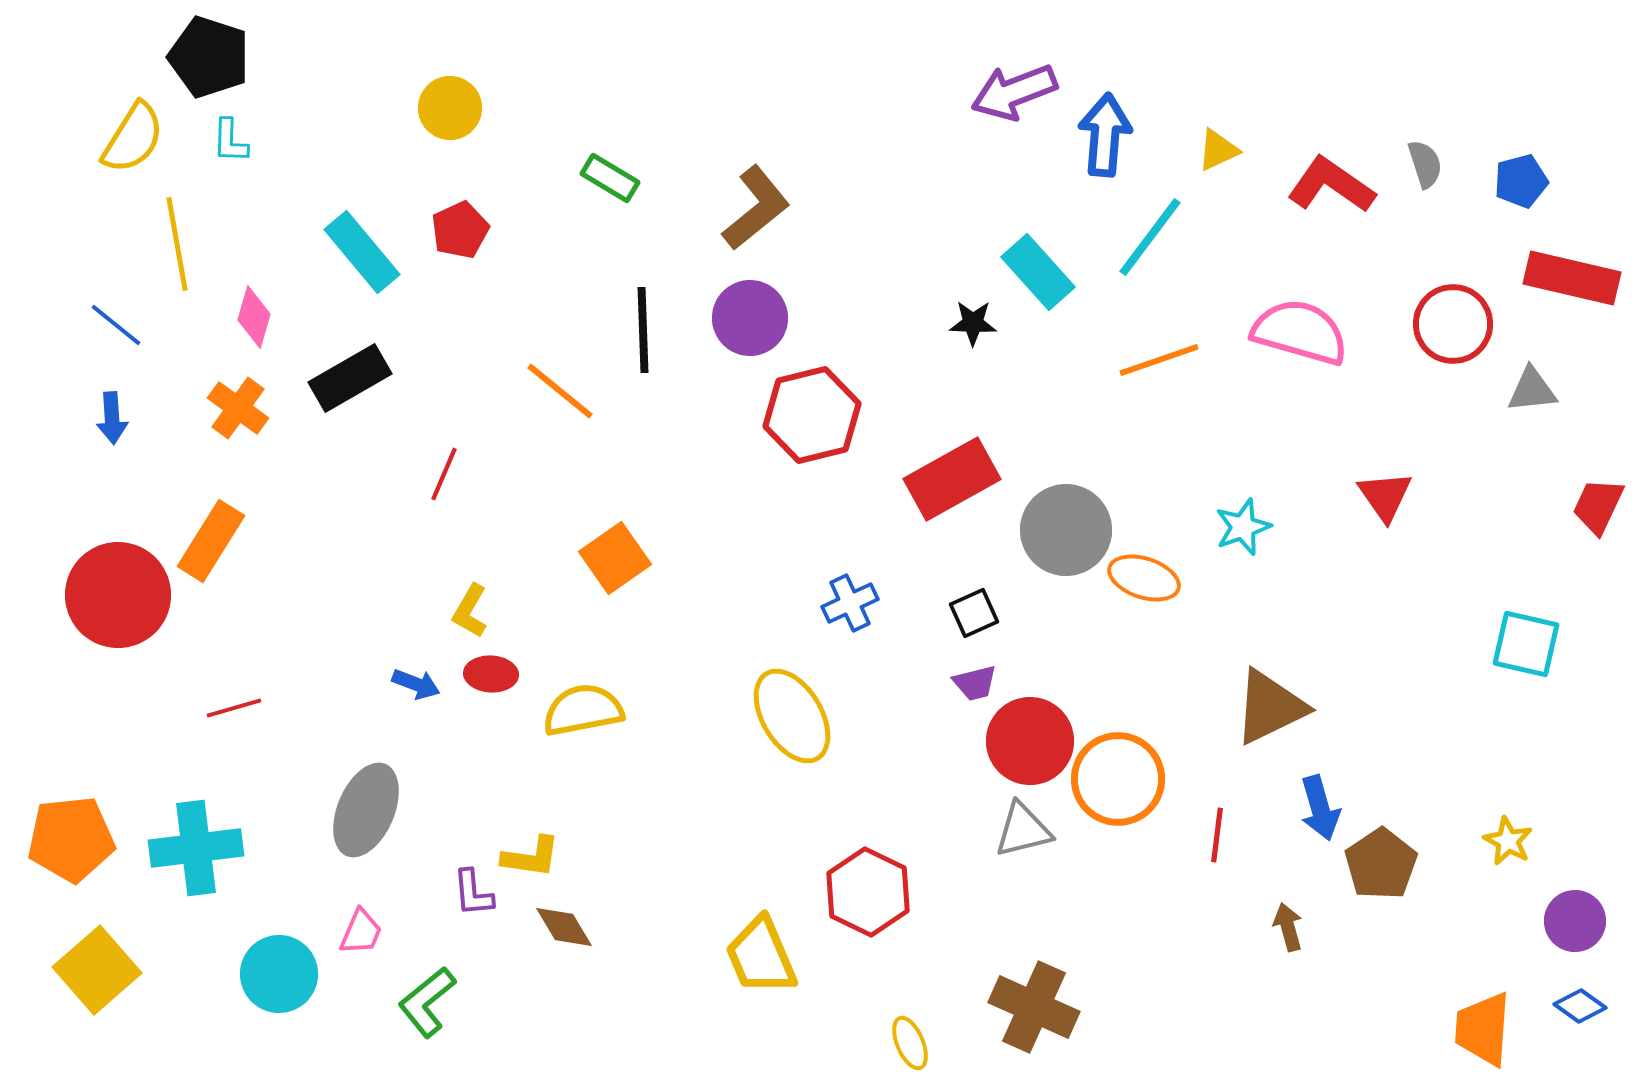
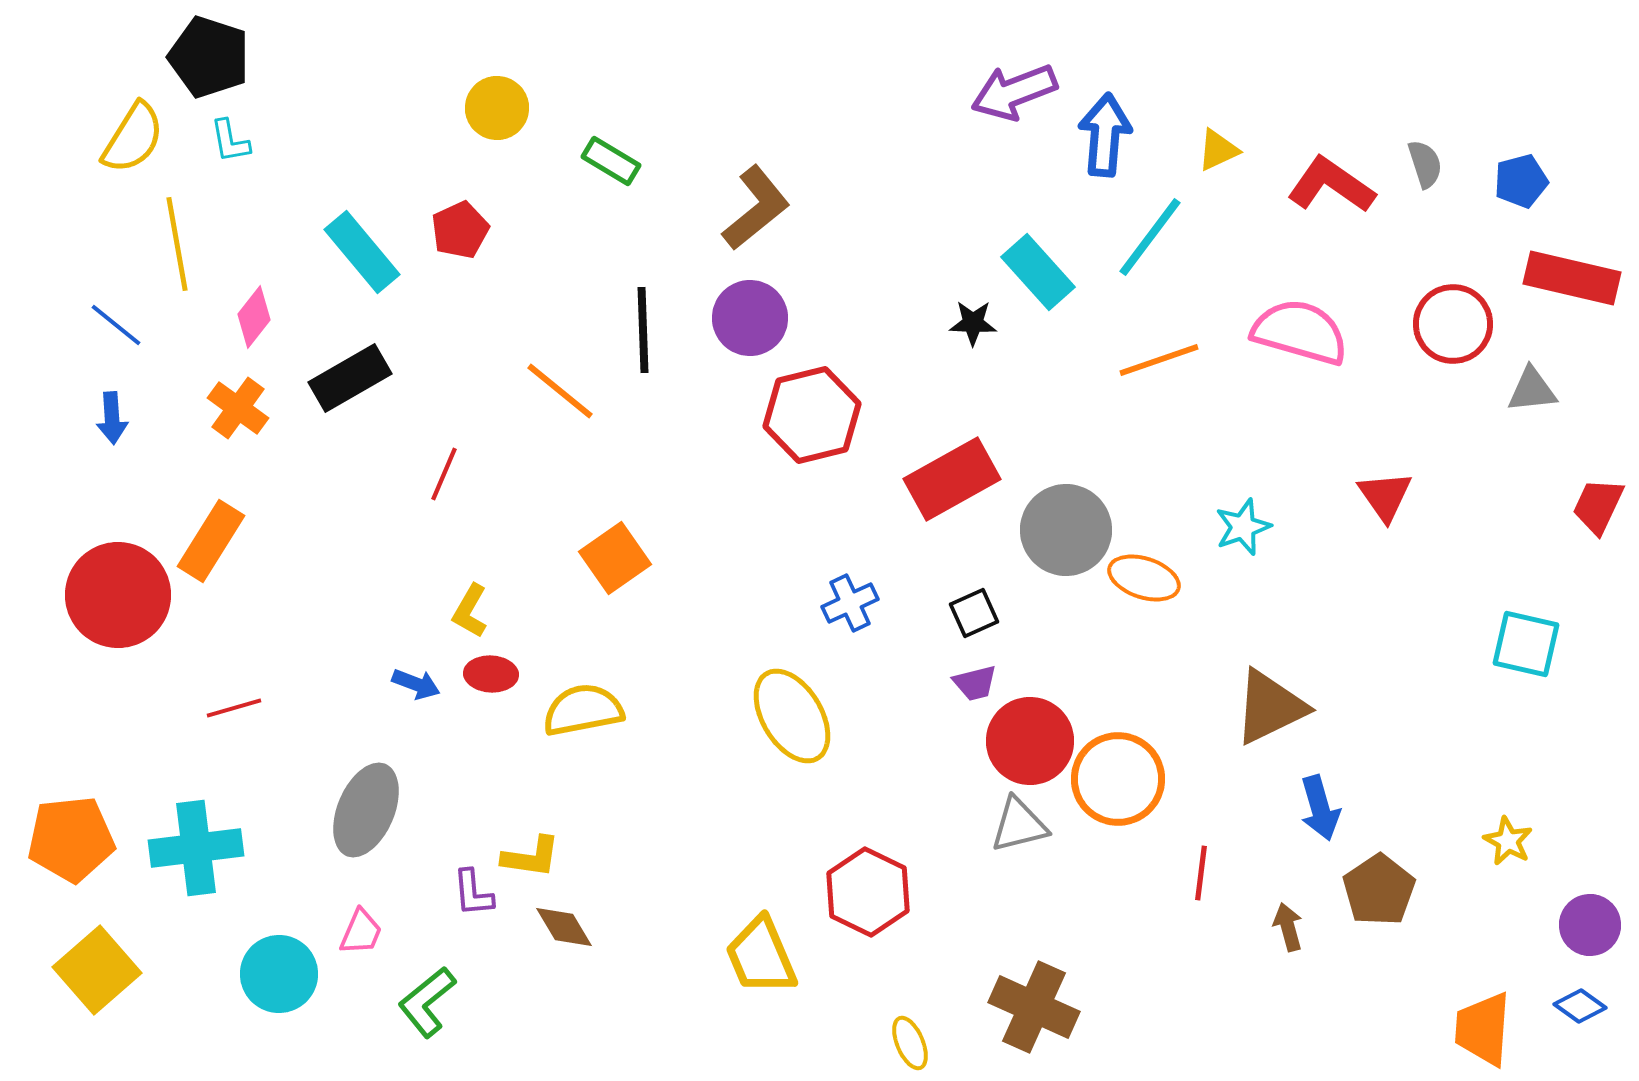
yellow circle at (450, 108): moved 47 px right
cyan L-shape at (230, 141): rotated 12 degrees counterclockwise
green rectangle at (610, 178): moved 1 px right, 17 px up
pink diamond at (254, 317): rotated 22 degrees clockwise
gray triangle at (1023, 830): moved 4 px left, 5 px up
red line at (1217, 835): moved 16 px left, 38 px down
brown pentagon at (1381, 864): moved 2 px left, 26 px down
purple circle at (1575, 921): moved 15 px right, 4 px down
